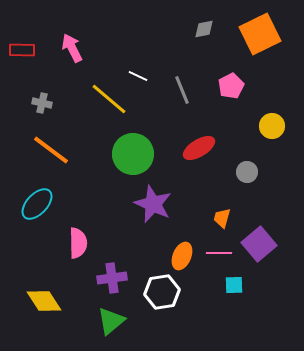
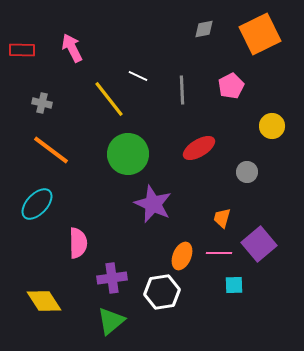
gray line: rotated 20 degrees clockwise
yellow line: rotated 12 degrees clockwise
green circle: moved 5 px left
